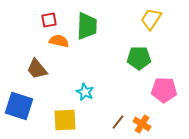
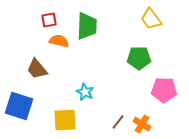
yellow trapezoid: rotated 70 degrees counterclockwise
